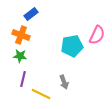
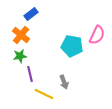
orange cross: rotated 18 degrees clockwise
cyan pentagon: rotated 20 degrees clockwise
green star: rotated 16 degrees counterclockwise
purple line: moved 7 px right, 5 px up; rotated 28 degrees counterclockwise
yellow line: moved 3 px right
